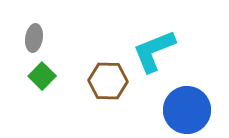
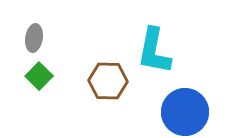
cyan L-shape: rotated 57 degrees counterclockwise
green square: moved 3 px left
blue circle: moved 2 px left, 2 px down
